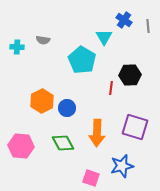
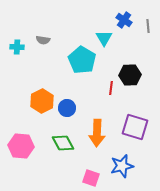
cyan triangle: moved 1 px down
